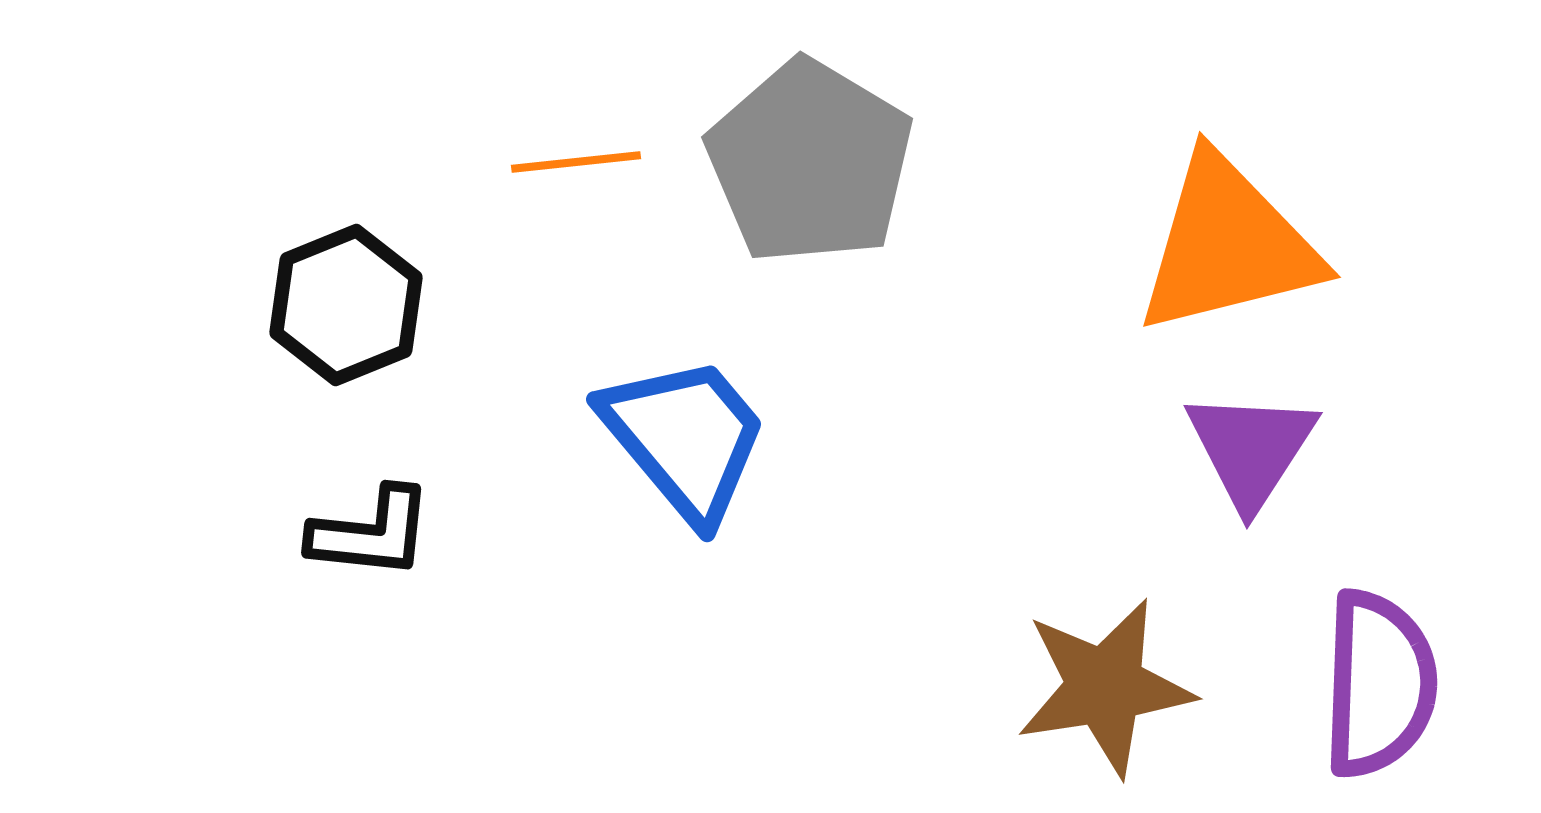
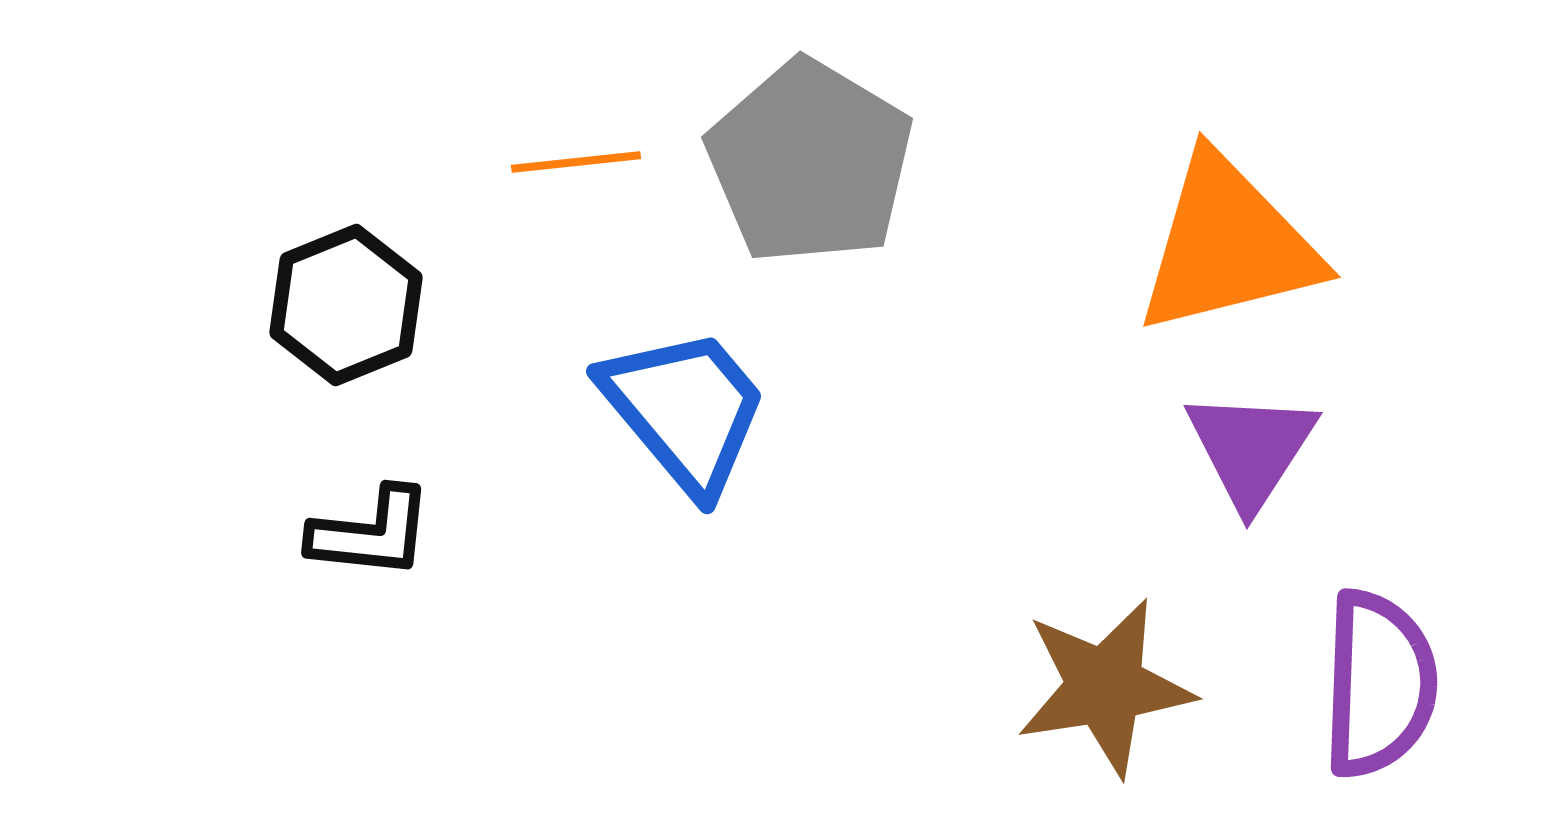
blue trapezoid: moved 28 px up
